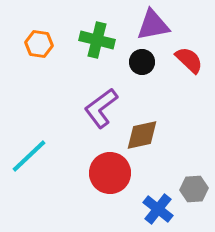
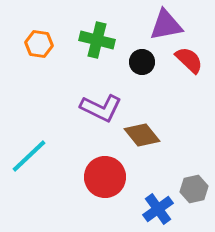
purple triangle: moved 13 px right
purple L-shape: rotated 117 degrees counterclockwise
brown diamond: rotated 63 degrees clockwise
red circle: moved 5 px left, 4 px down
gray hexagon: rotated 8 degrees counterclockwise
blue cross: rotated 16 degrees clockwise
